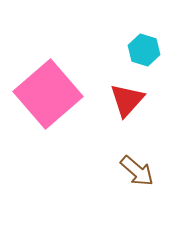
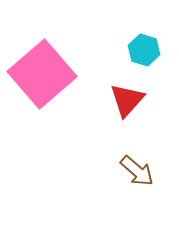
pink square: moved 6 px left, 20 px up
